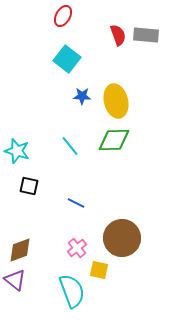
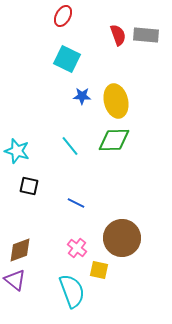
cyan square: rotated 12 degrees counterclockwise
pink cross: rotated 12 degrees counterclockwise
